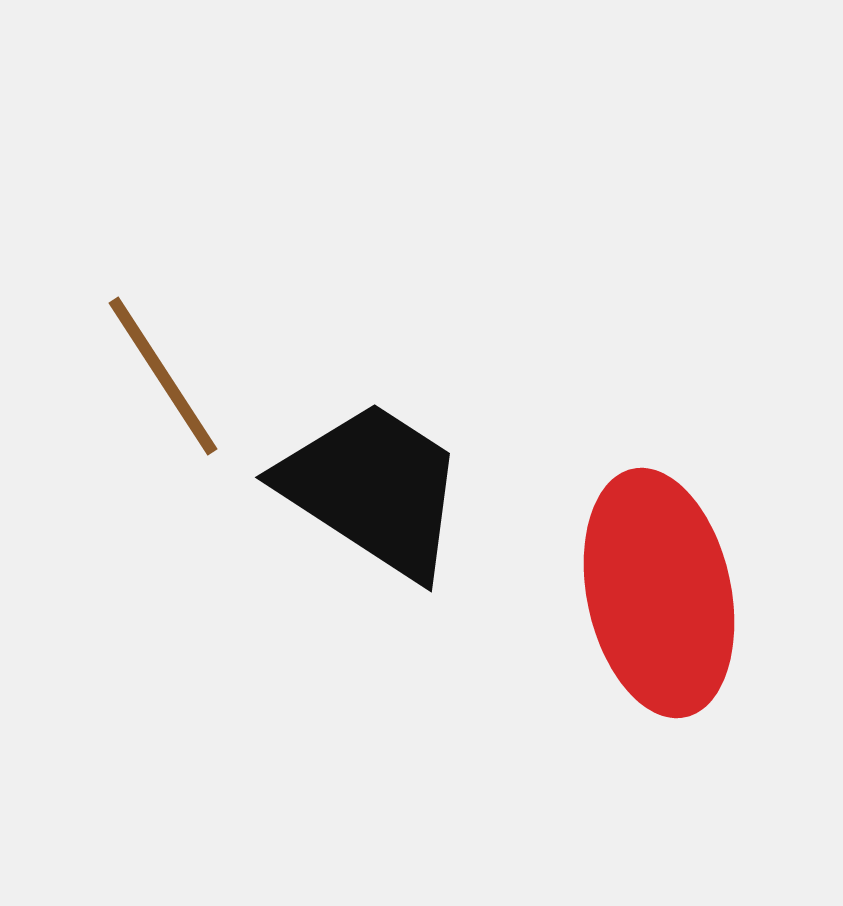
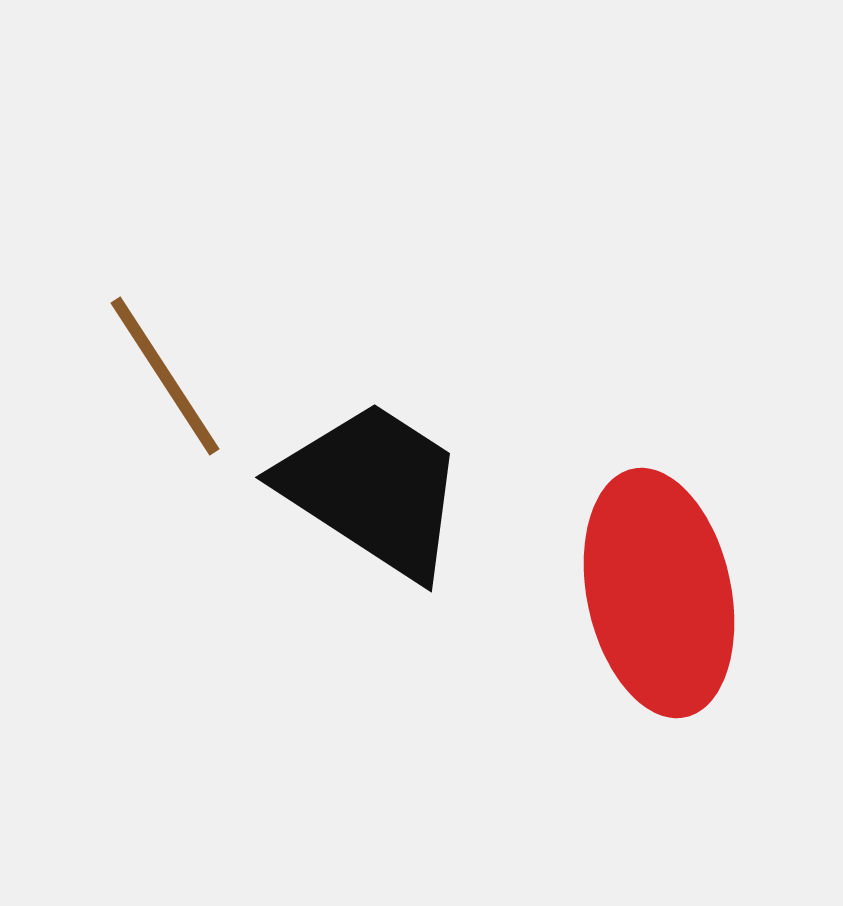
brown line: moved 2 px right
